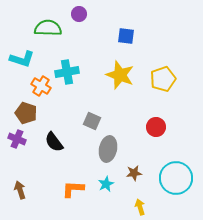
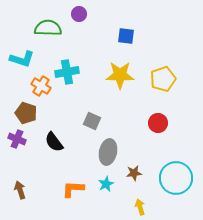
yellow star: rotated 20 degrees counterclockwise
red circle: moved 2 px right, 4 px up
gray ellipse: moved 3 px down
